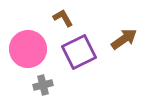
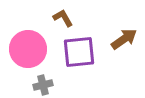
purple square: rotated 20 degrees clockwise
